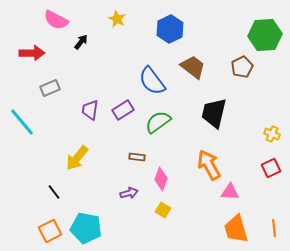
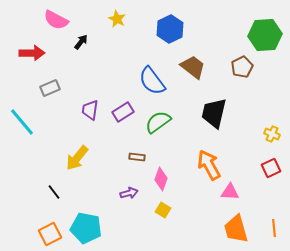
purple rectangle: moved 2 px down
orange square: moved 3 px down
